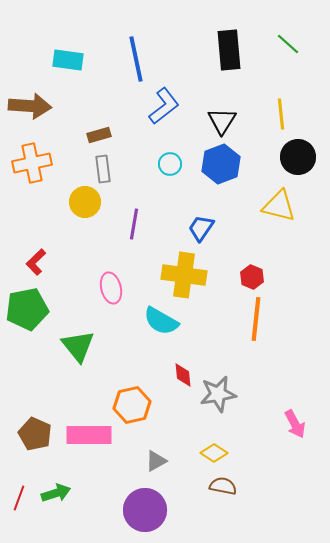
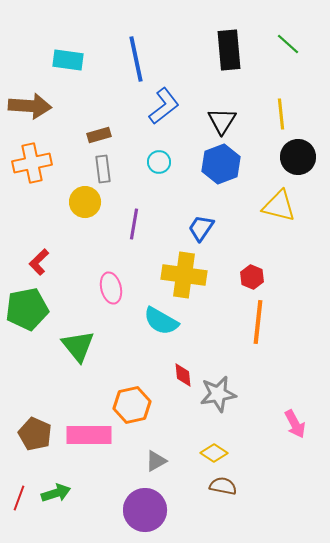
cyan circle: moved 11 px left, 2 px up
red L-shape: moved 3 px right
orange line: moved 2 px right, 3 px down
